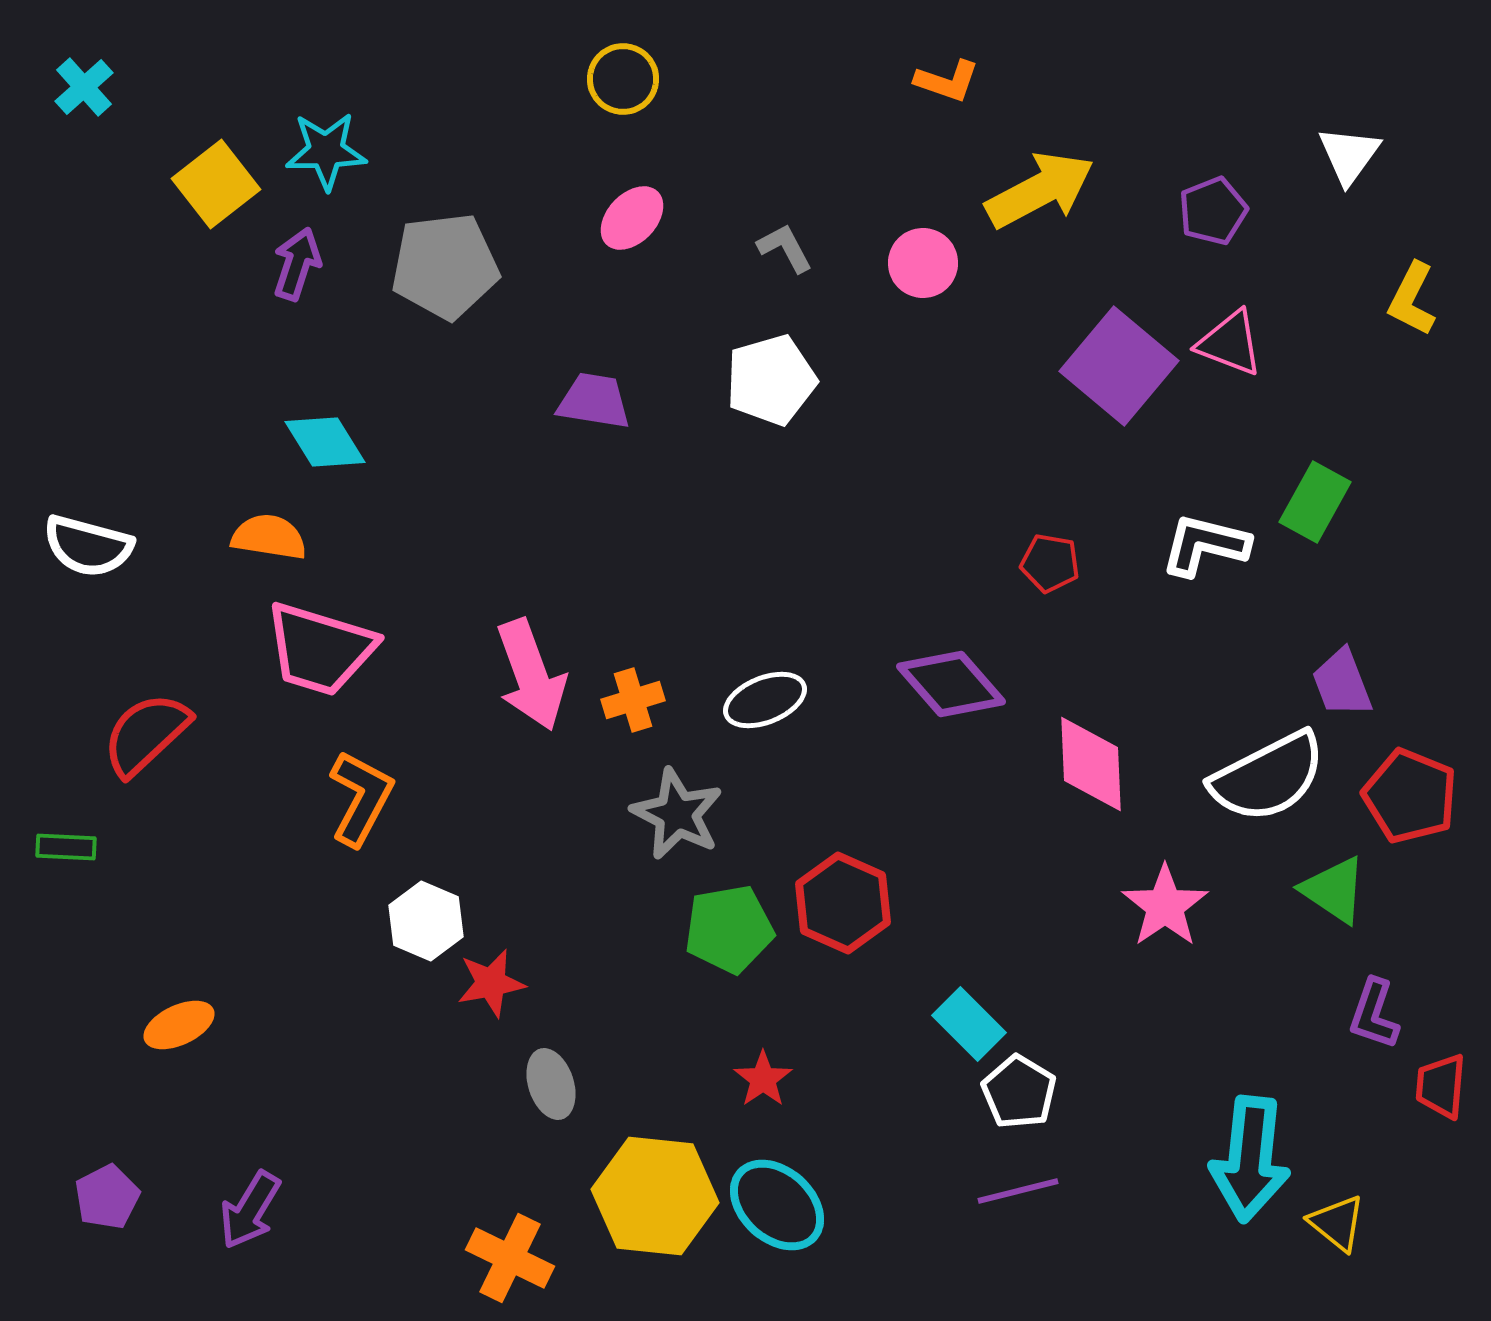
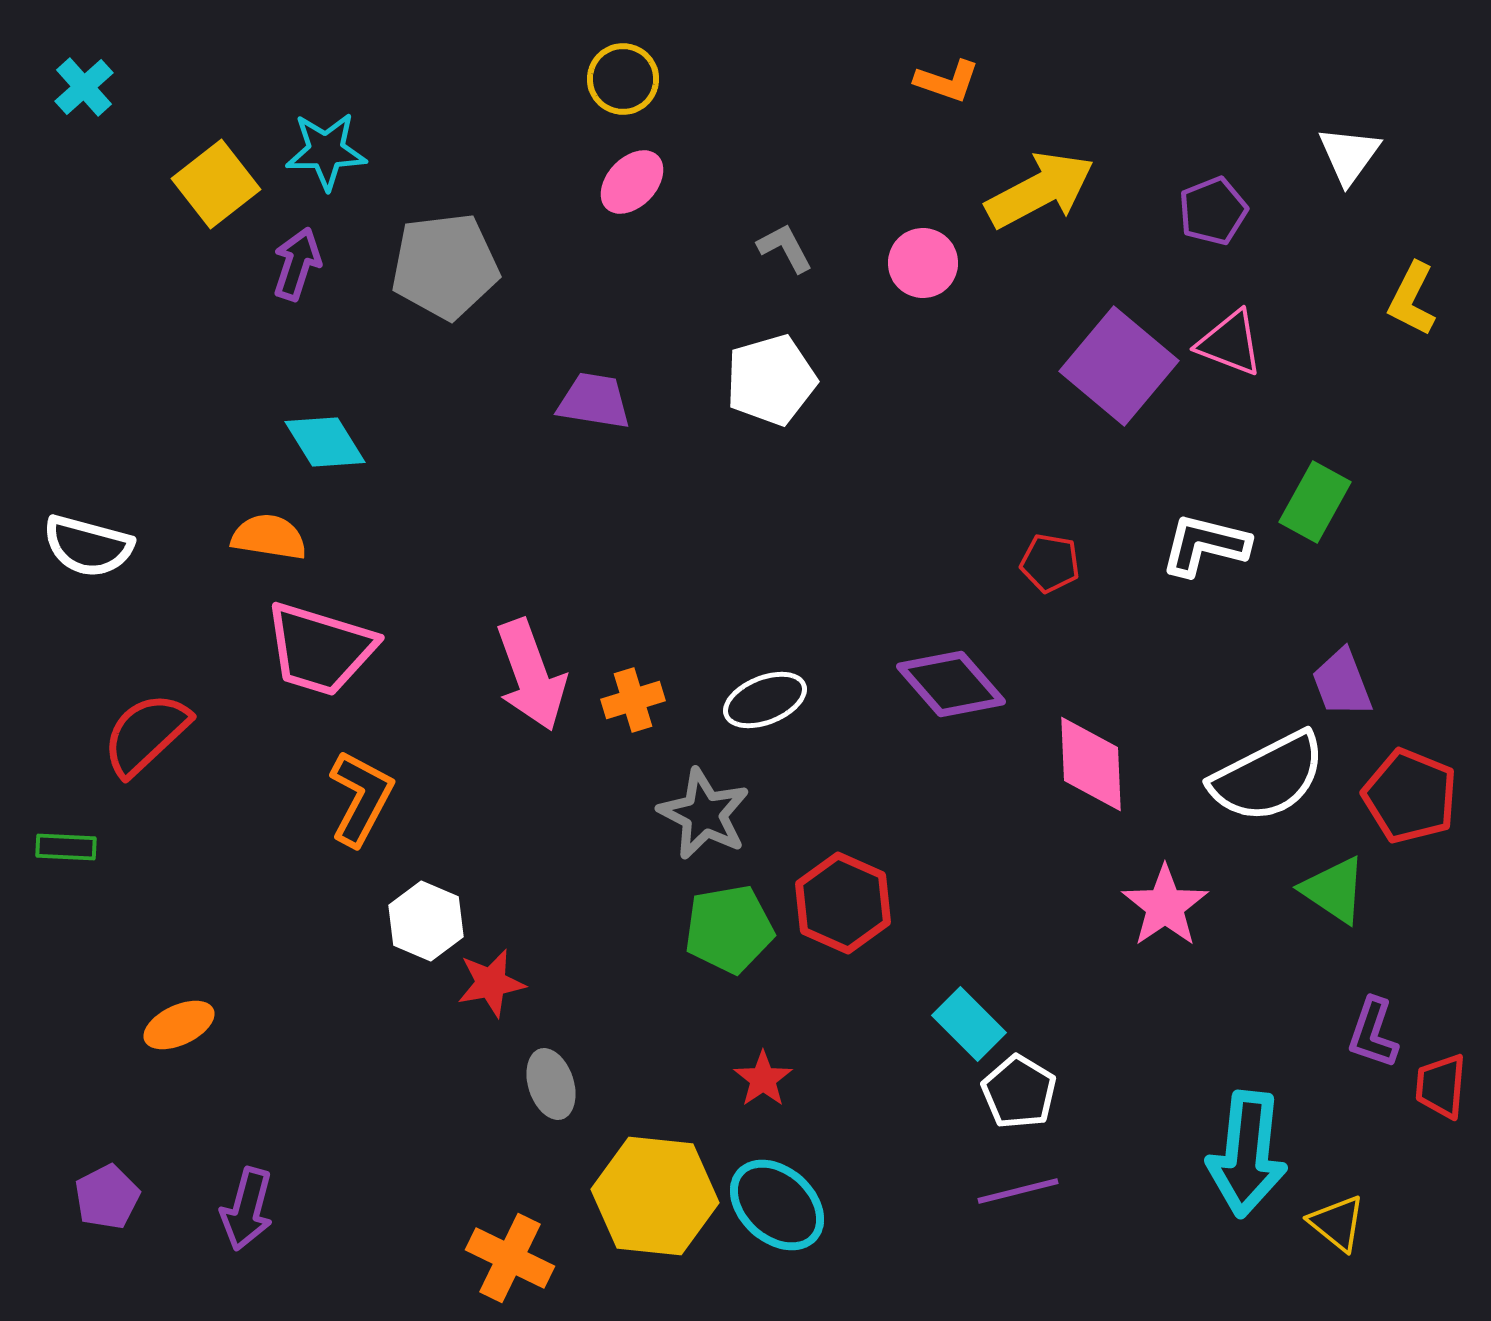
pink ellipse at (632, 218): moved 36 px up
gray star at (677, 814): moved 27 px right
purple L-shape at (1374, 1014): moved 1 px left, 19 px down
cyan arrow at (1250, 1159): moved 3 px left, 5 px up
purple arrow at (250, 1210): moved 3 px left, 1 px up; rotated 16 degrees counterclockwise
